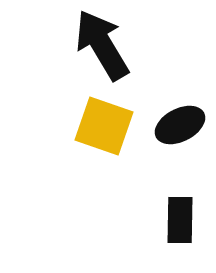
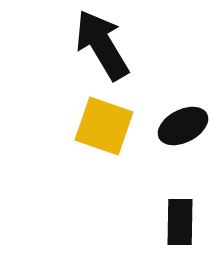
black ellipse: moved 3 px right, 1 px down
black rectangle: moved 2 px down
